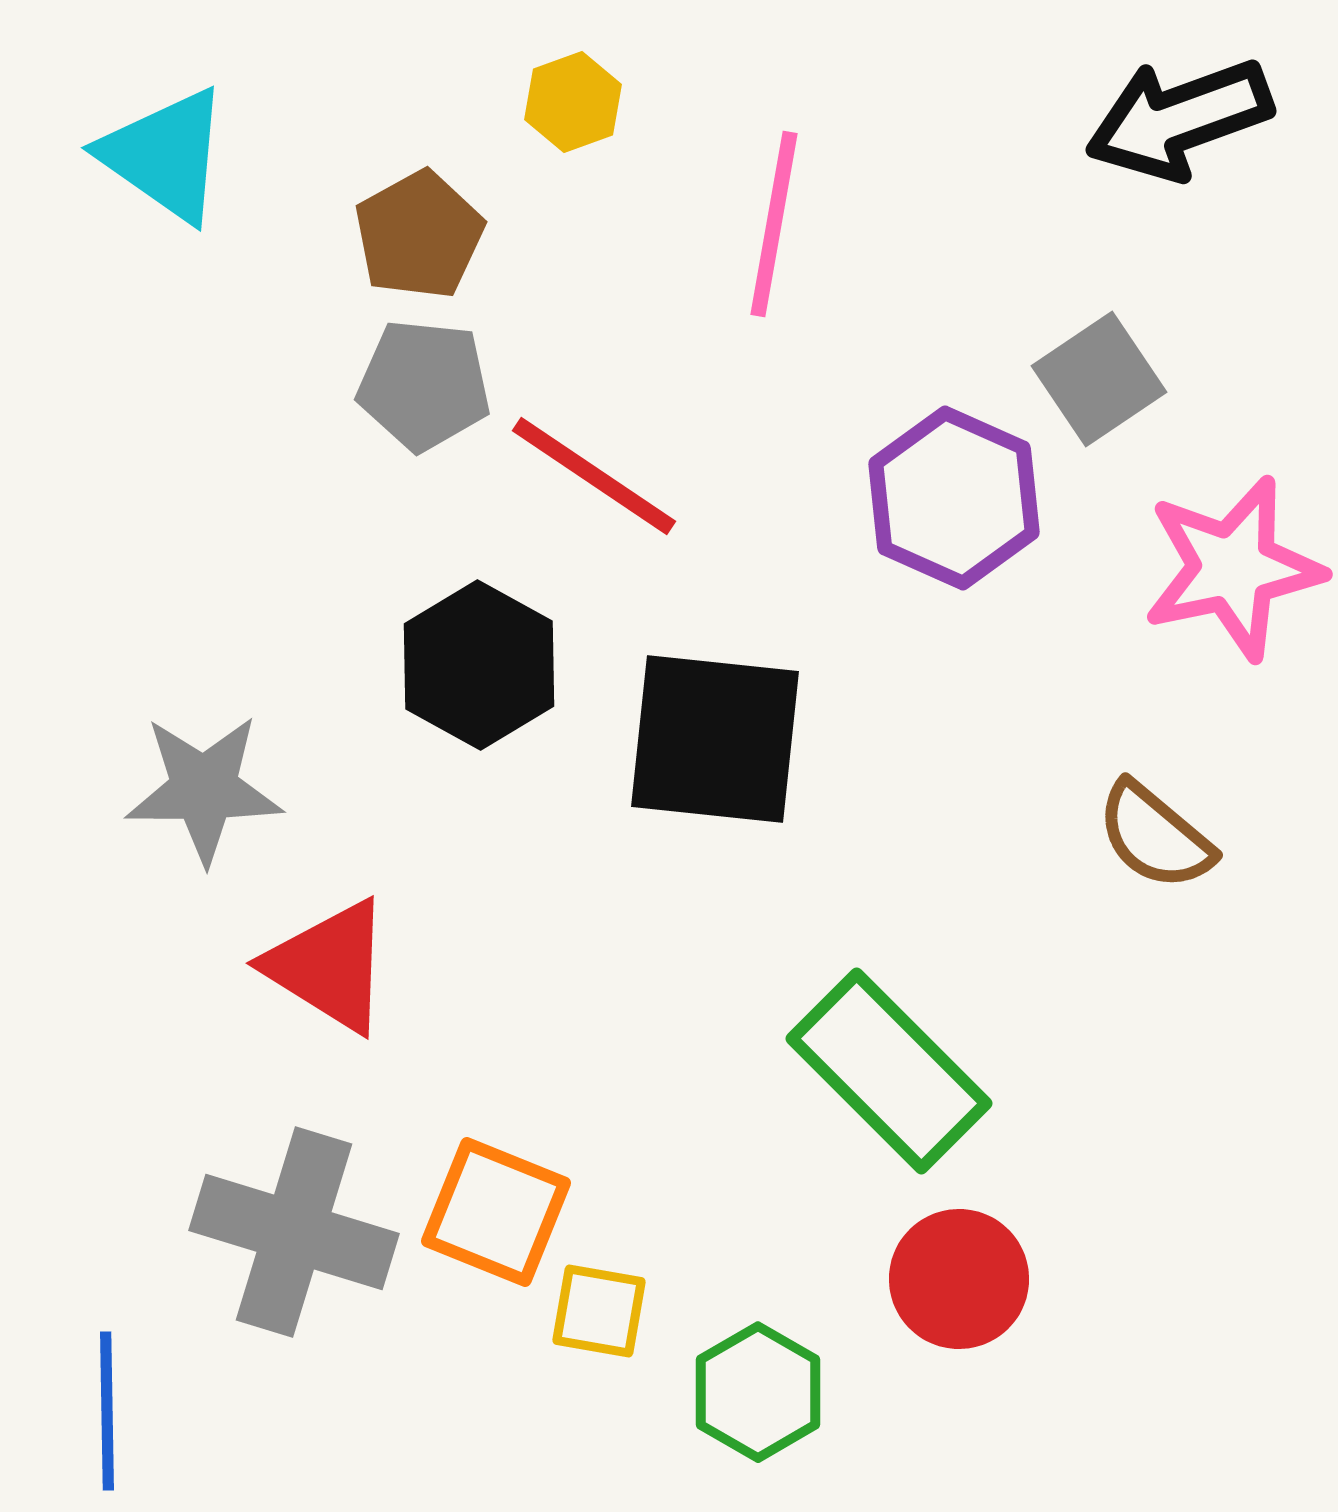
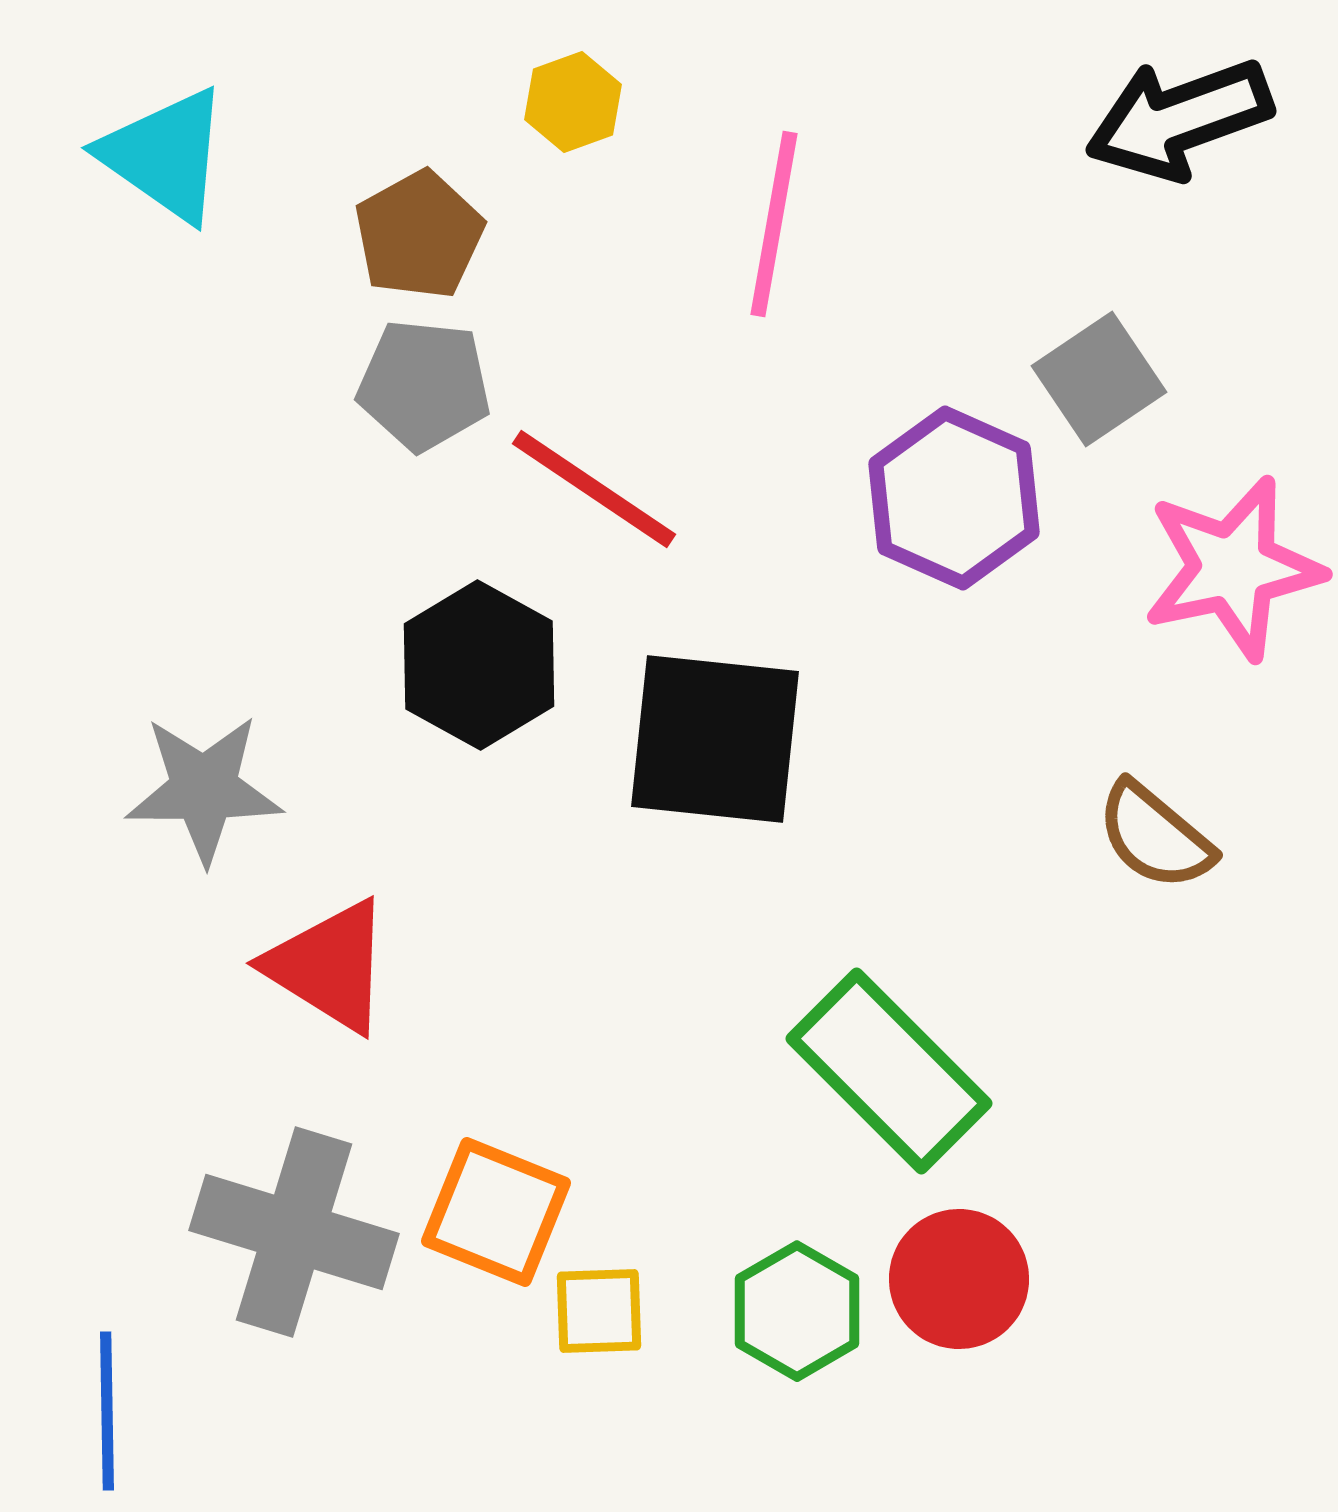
red line: moved 13 px down
yellow square: rotated 12 degrees counterclockwise
green hexagon: moved 39 px right, 81 px up
